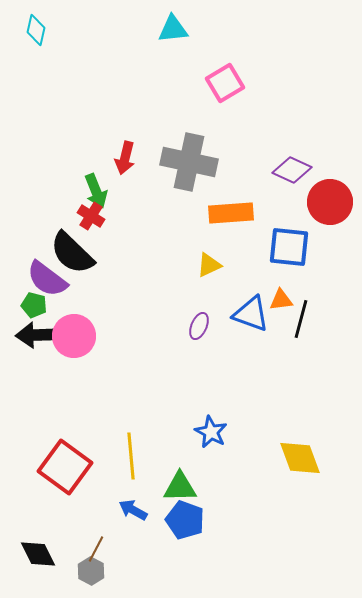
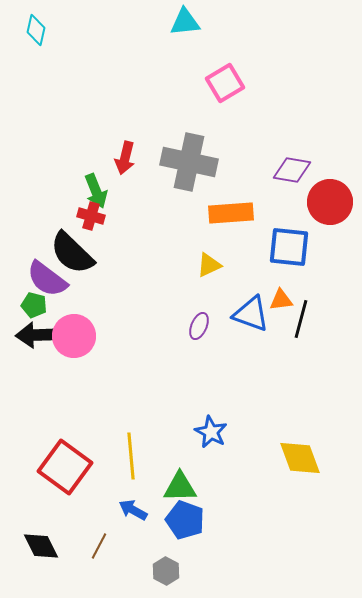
cyan triangle: moved 12 px right, 7 px up
purple diamond: rotated 15 degrees counterclockwise
red cross: rotated 16 degrees counterclockwise
brown line: moved 3 px right, 3 px up
black diamond: moved 3 px right, 8 px up
gray hexagon: moved 75 px right
